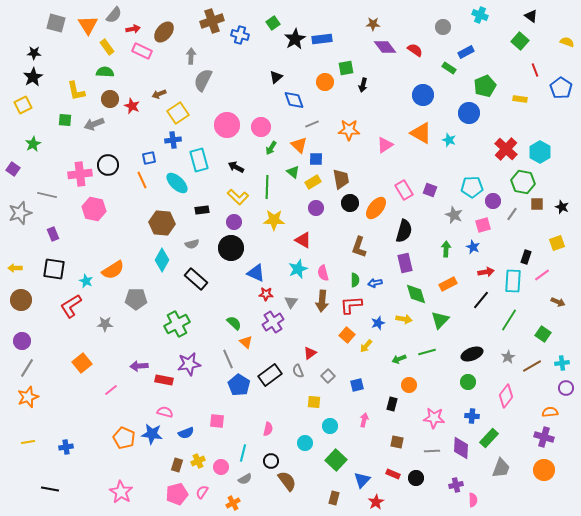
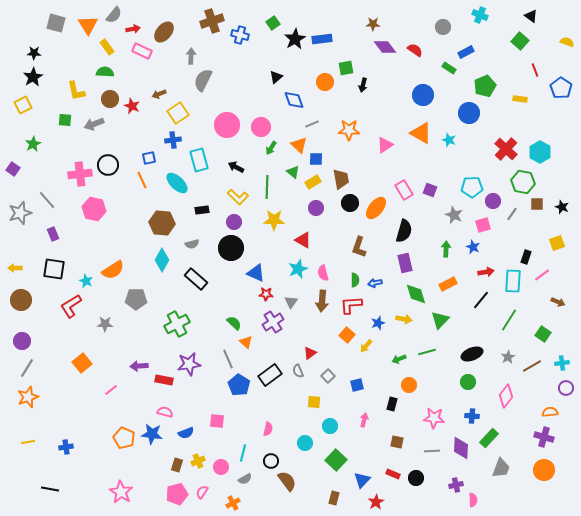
gray line at (47, 195): moved 5 px down; rotated 36 degrees clockwise
